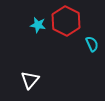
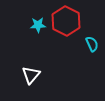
cyan star: rotated 14 degrees counterclockwise
white triangle: moved 1 px right, 5 px up
